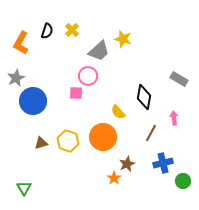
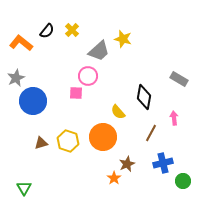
black semicircle: rotated 21 degrees clockwise
orange L-shape: rotated 100 degrees clockwise
